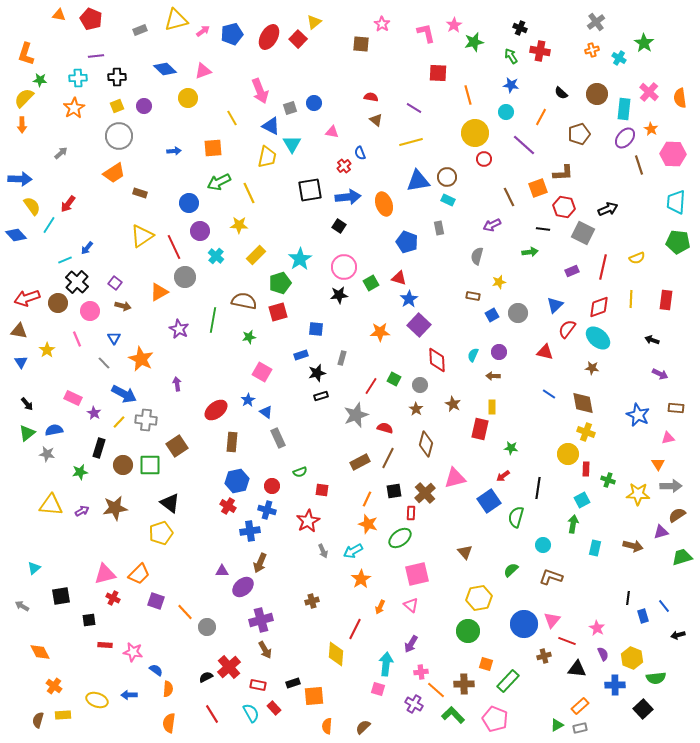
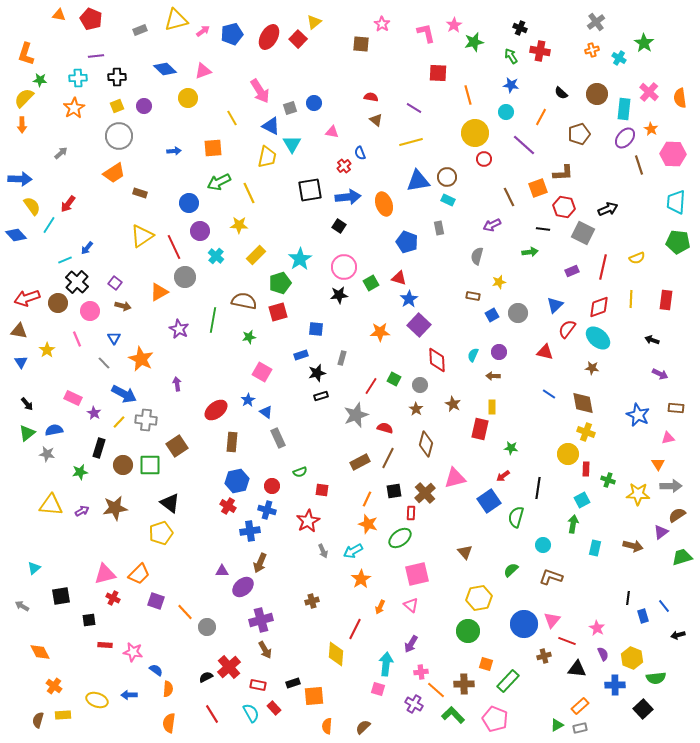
pink arrow at (260, 91): rotated 10 degrees counterclockwise
purple triangle at (661, 532): rotated 21 degrees counterclockwise
